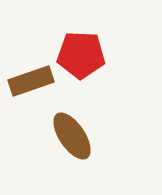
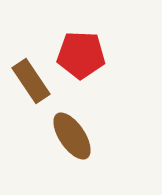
brown rectangle: rotated 75 degrees clockwise
